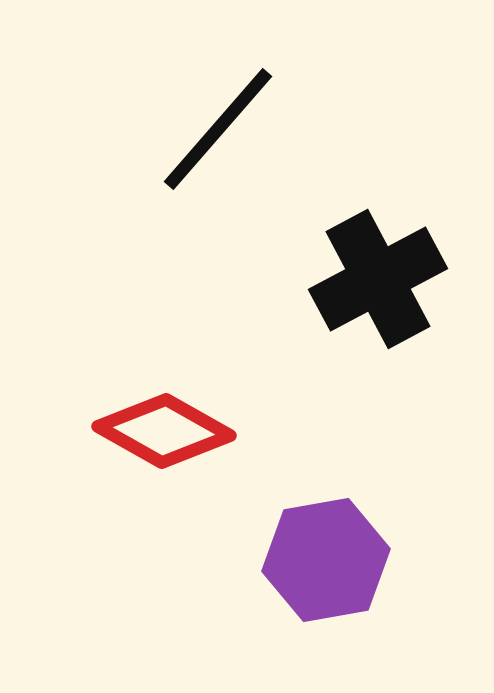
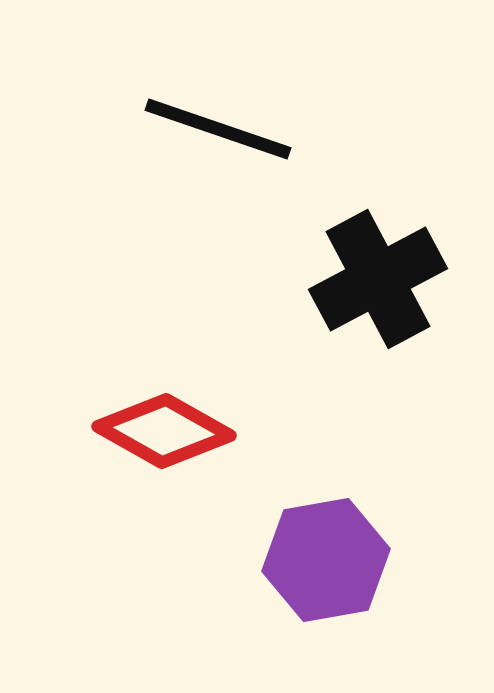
black line: rotated 68 degrees clockwise
